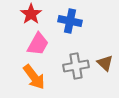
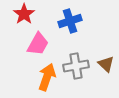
red star: moved 7 px left
blue cross: rotated 30 degrees counterclockwise
brown triangle: moved 1 px right, 1 px down
orange arrow: moved 13 px right; rotated 124 degrees counterclockwise
